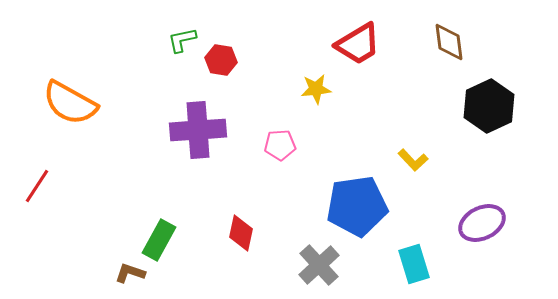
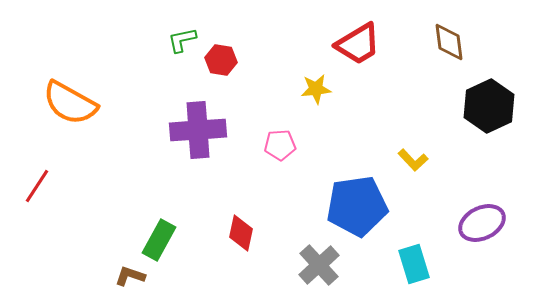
brown L-shape: moved 3 px down
